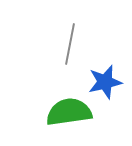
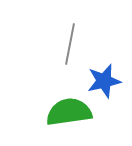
blue star: moved 1 px left, 1 px up
